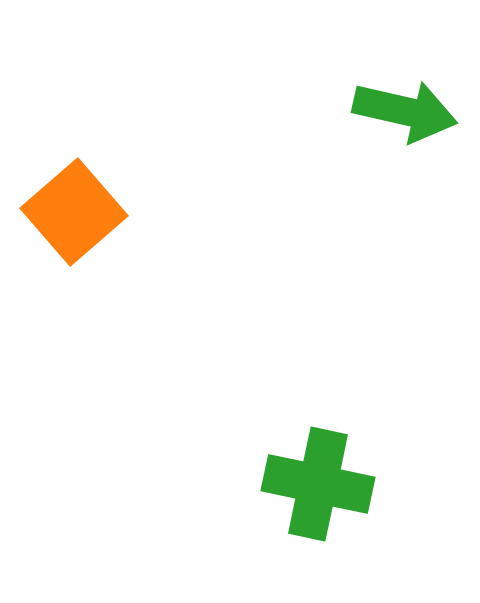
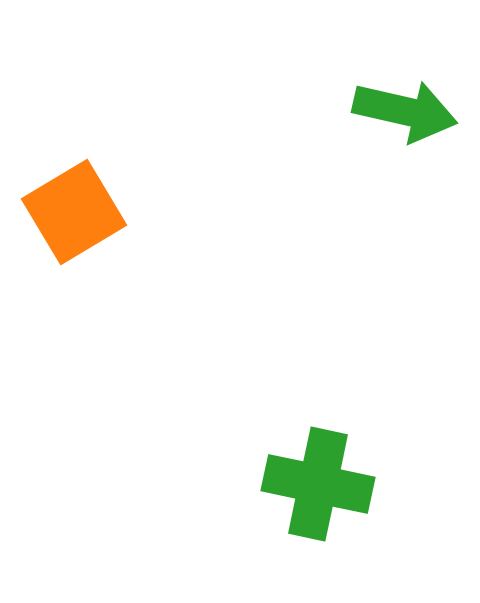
orange square: rotated 10 degrees clockwise
